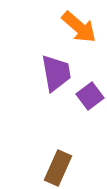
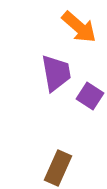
purple square: rotated 20 degrees counterclockwise
